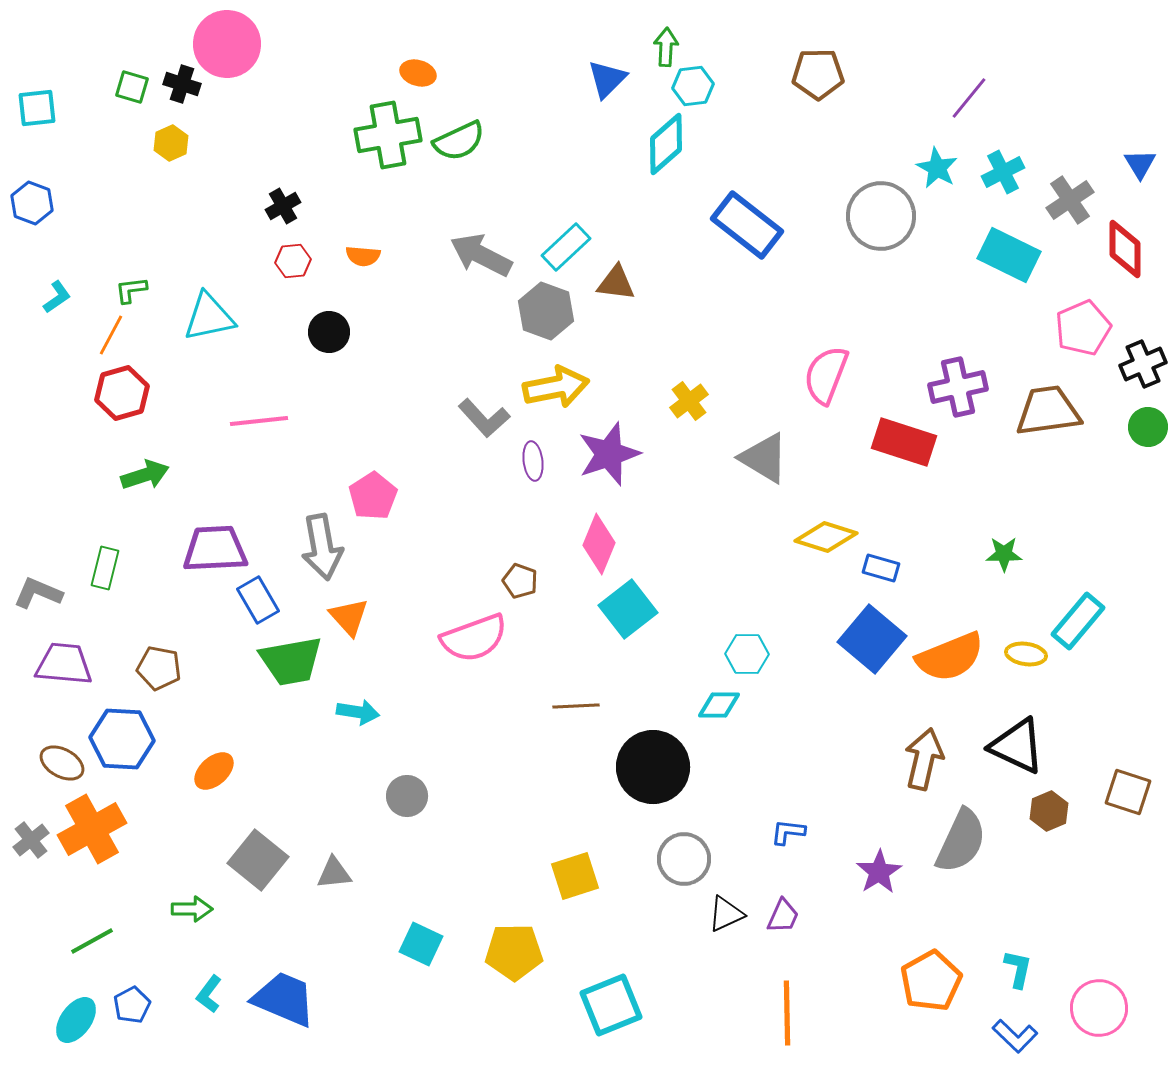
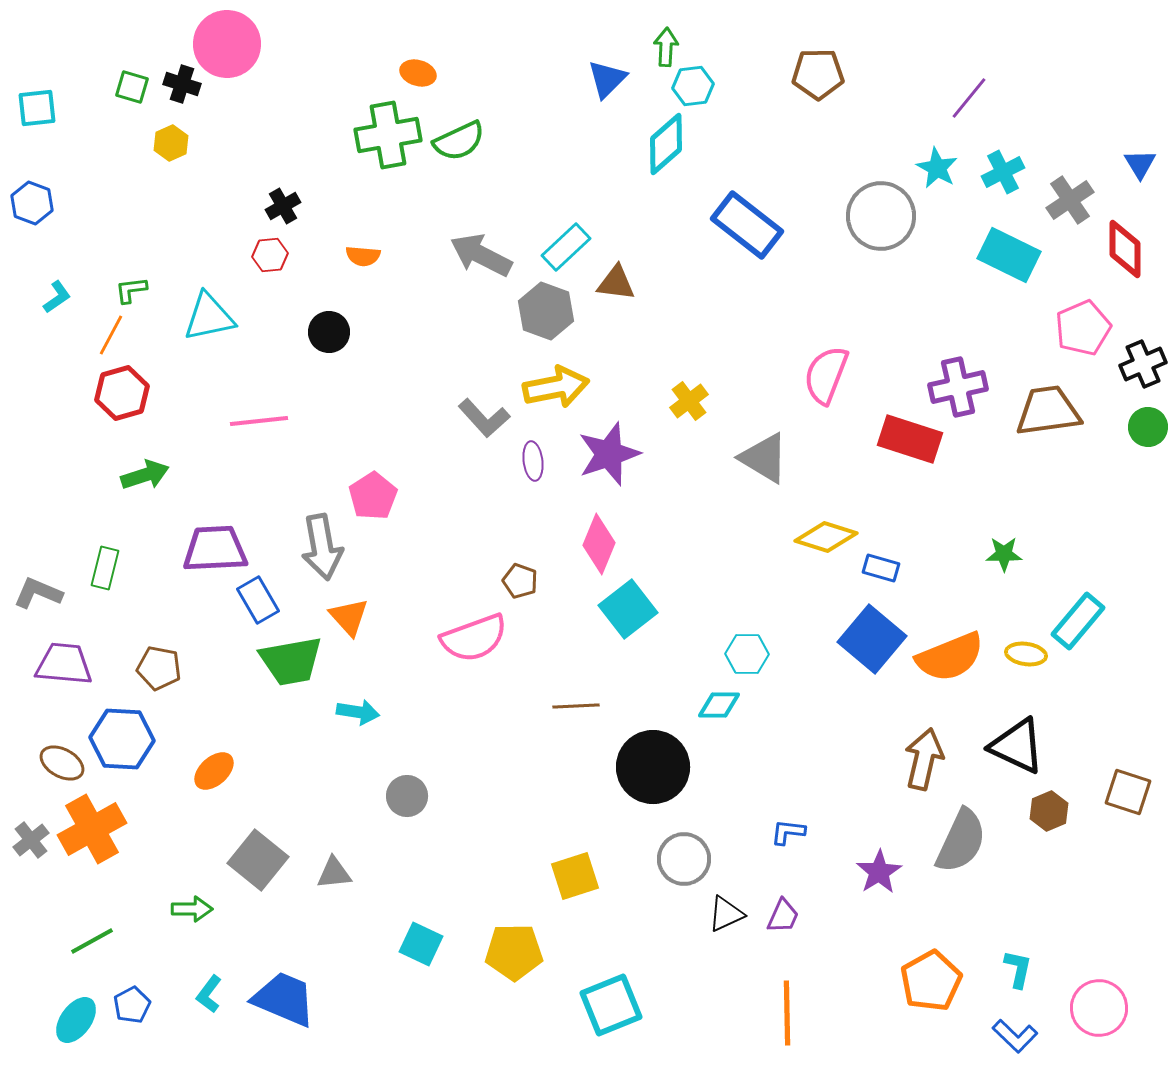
red hexagon at (293, 261): moved 23 px left, 6 px up
red rectangle at (904, 442): moved 6 px right, 3 px up
